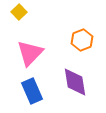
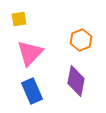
yellow square: moved 7 px down; rotated 35 degrees clockwise
orange hexagon: moved 1 px left
purple diamond: moved 1 px right, 1 px up; rotated 20 degrees clockwise
